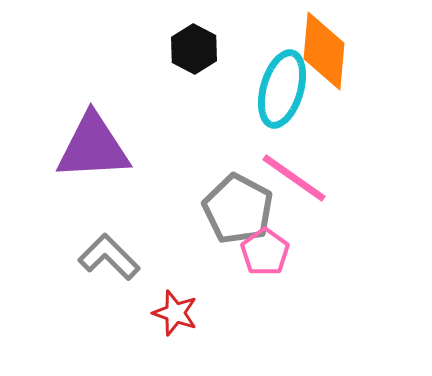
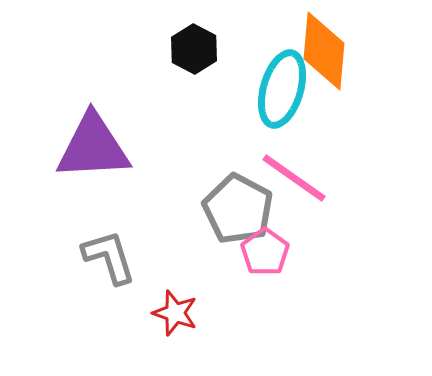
gray L-shape: rotated 28 degrees clockwise
